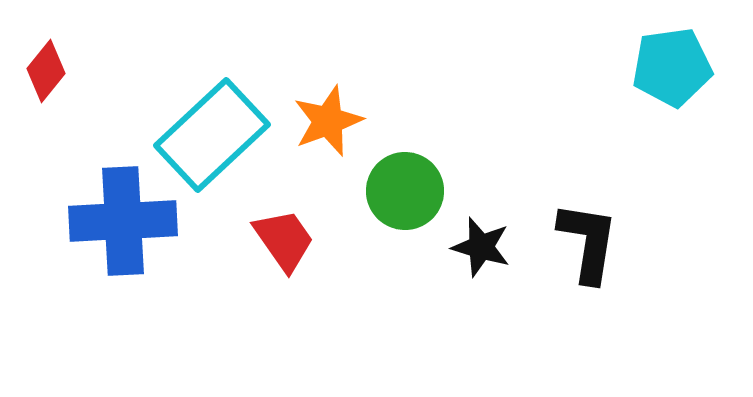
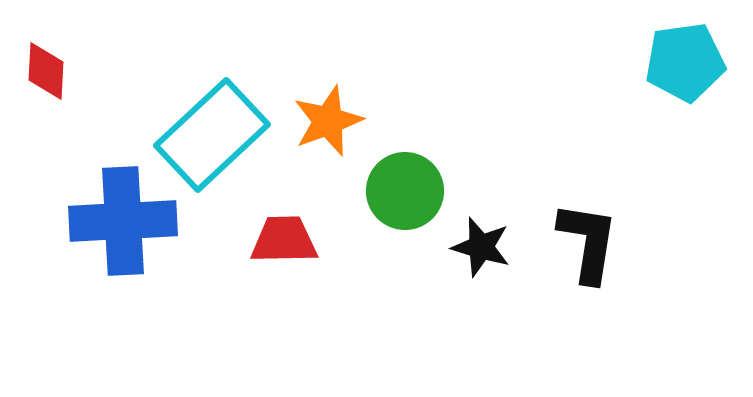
cyan pentagon: moved 13 px right, 5 px up
red diamond: rotated 36 degrees counterclockwise
red trapezoid: rotated 56 degrees counterclockwise
